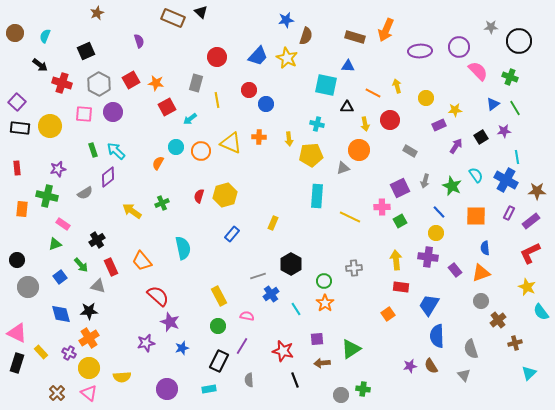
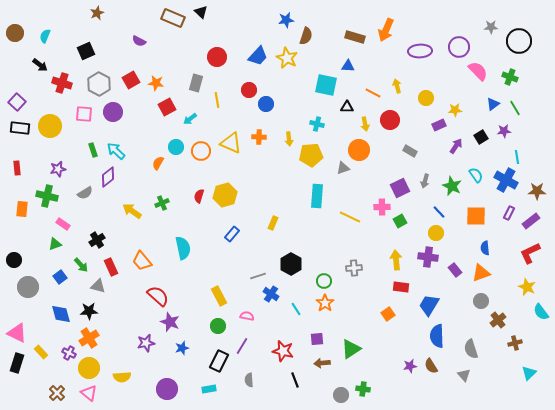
purple semicircle at (139, 41): rotated 136 degrees clockwise
black circle at (17, 260): moved 3 px left
blue cross at (271, 294): rotated 21 degrees counterclockwise
